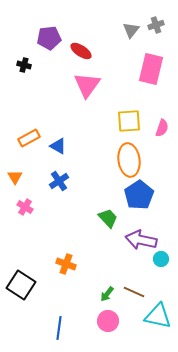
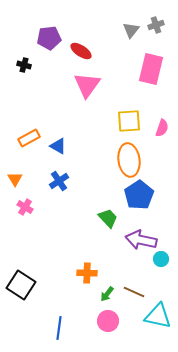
orange triangle: moved 2 px down
orange cross: moved 21 px right, 9 px down; rotated 18 degrees counterclockwise
